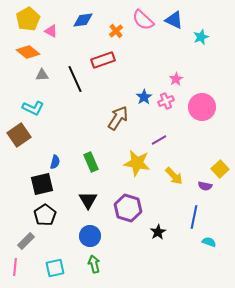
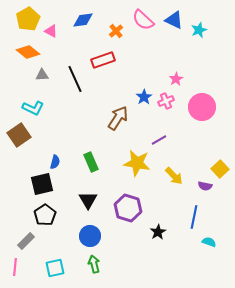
cyan star: moved 2 px left, 7 px up
